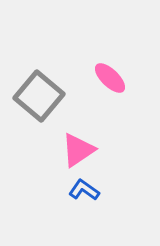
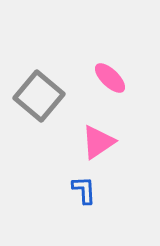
pink triangle: moved 20 px right, 8 px up
blue L-shape: rotated 52 degrees clockwise
